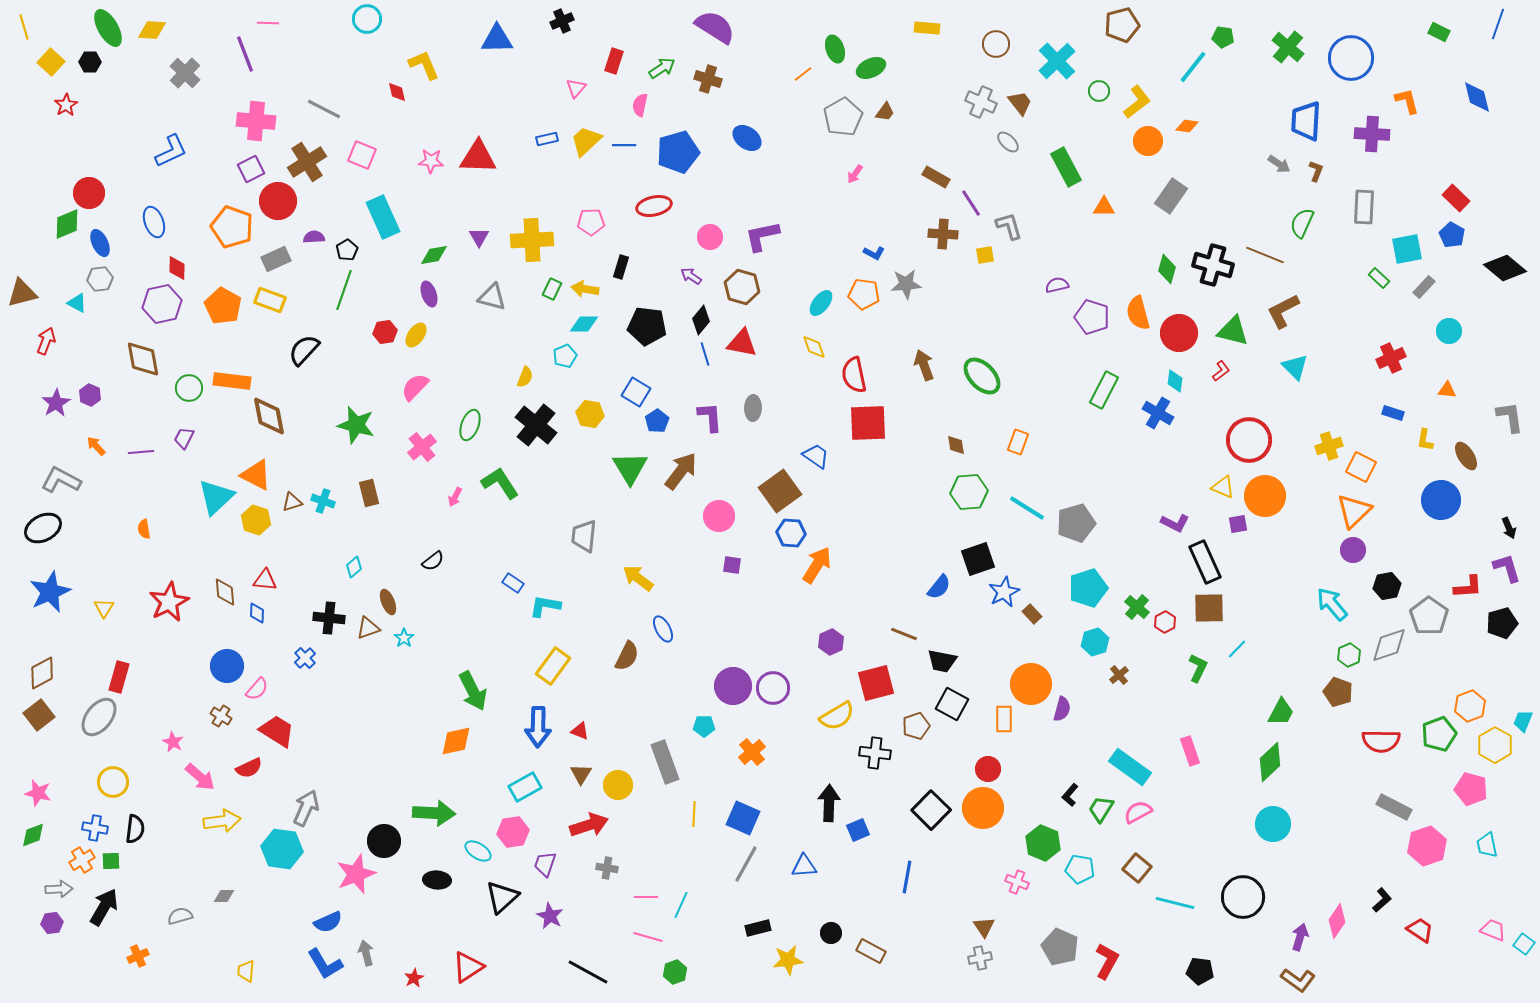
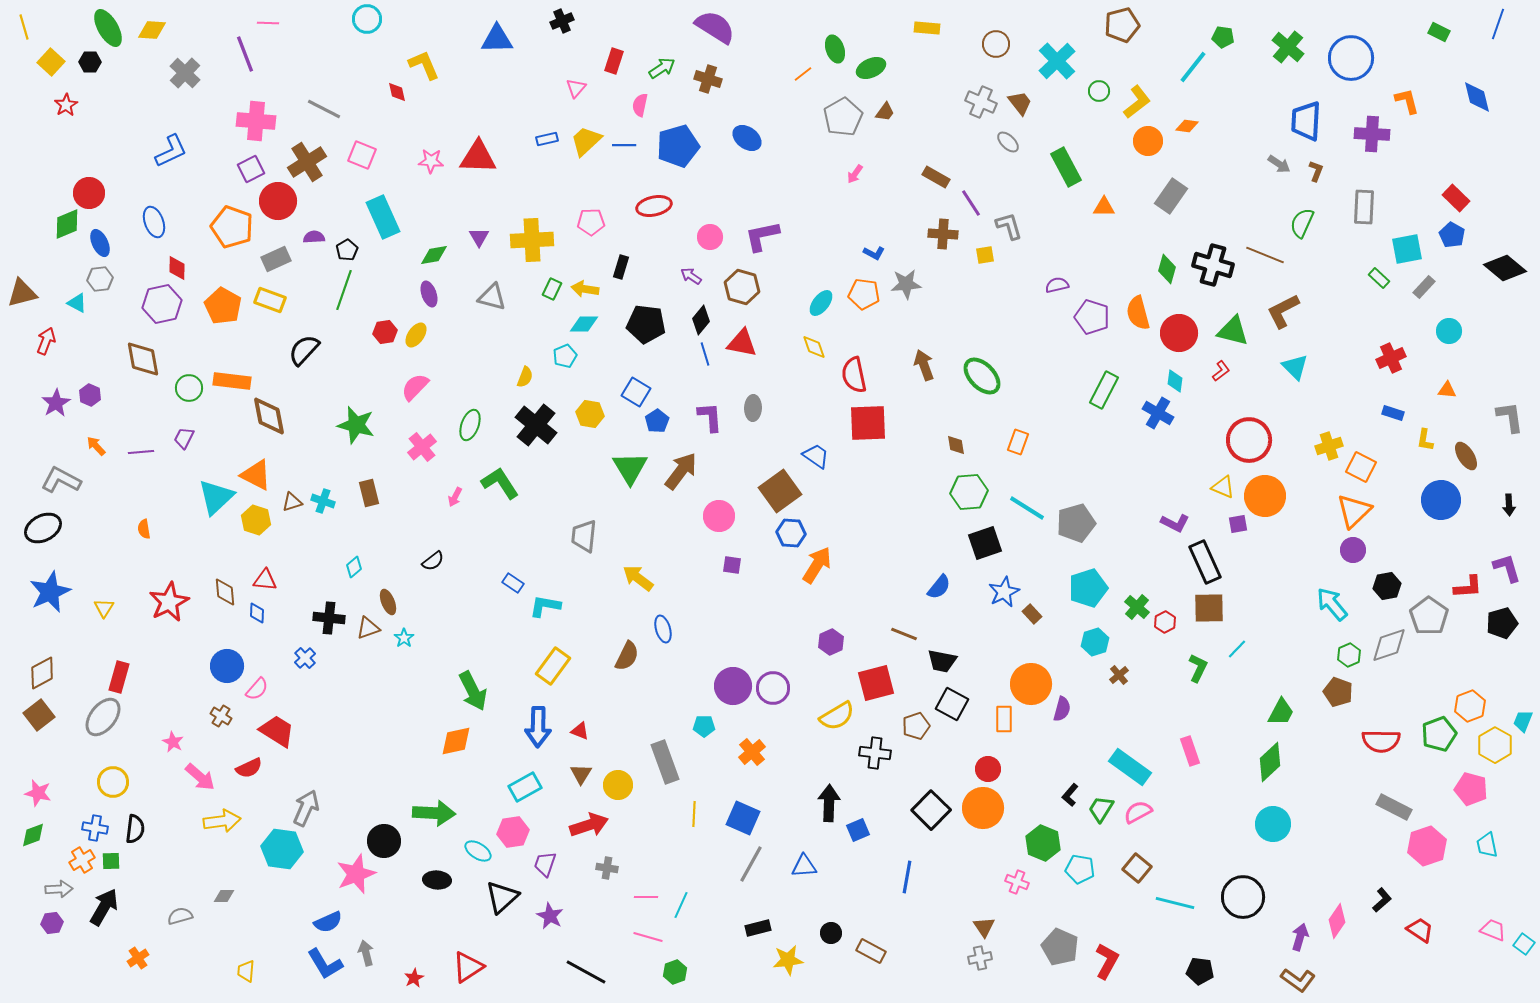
blue pentagon at (678, 152): moved 6 px up
black pentagon at (647, 326): moved 1 px left, 2 px up
black arrow at (1509, 528): moved 23 px up; rotated 20 degrees clockwise
black square at (978, 559): moved 7 px right, 16 px up
blue ellipse at (663, 629): rotated 12 degrees clockwise
gray ellipse at (99, 717): moved 4 px right
gray line at (746, 864): moved 5 px right
orange cross at (138, 956): moved 2 px down; rotated 10 degrees counterclockwise
black line at (588, 972): moved 2 px left
